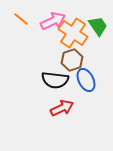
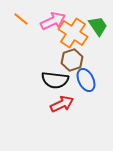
red arrow: moved 4 px up
